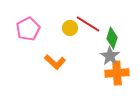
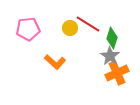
pink pentagon: rotated 20 degrees clockwise
orange cross: rotated 20 degrees counterclockwise
